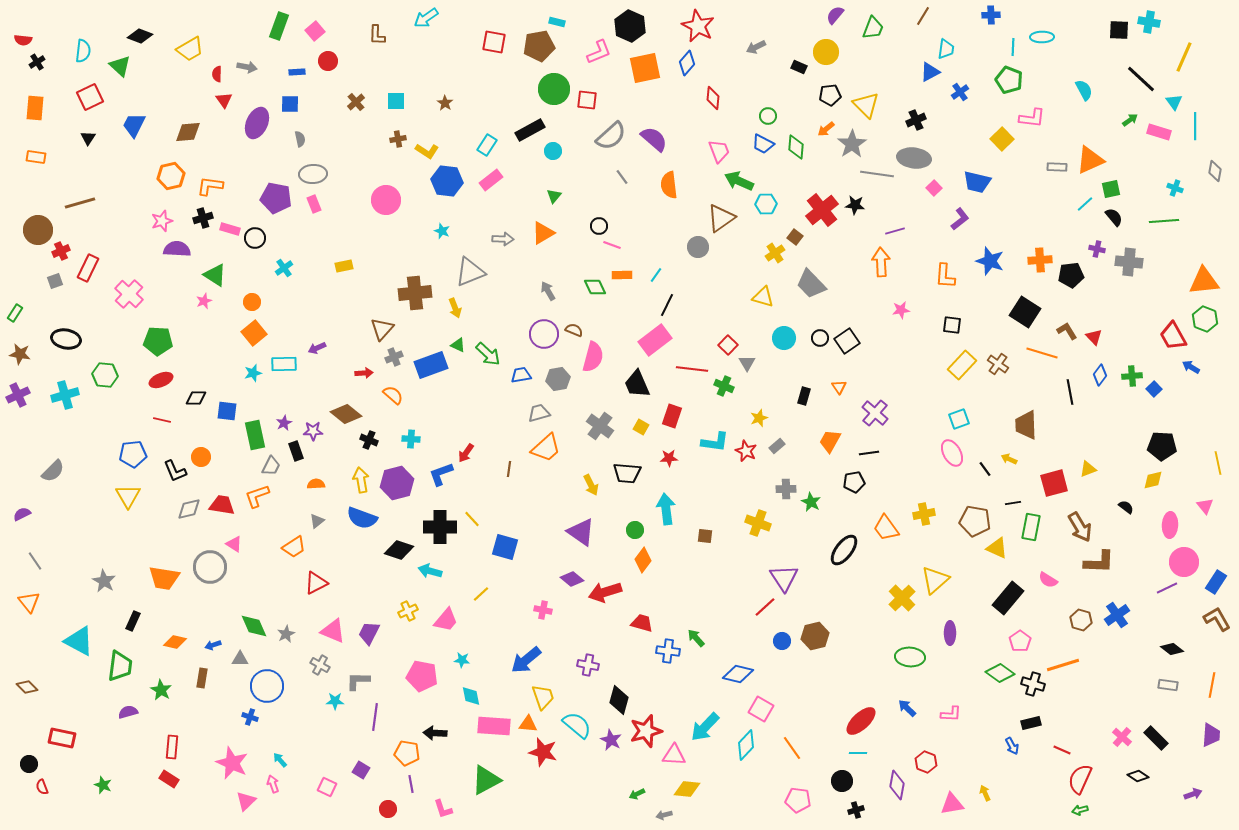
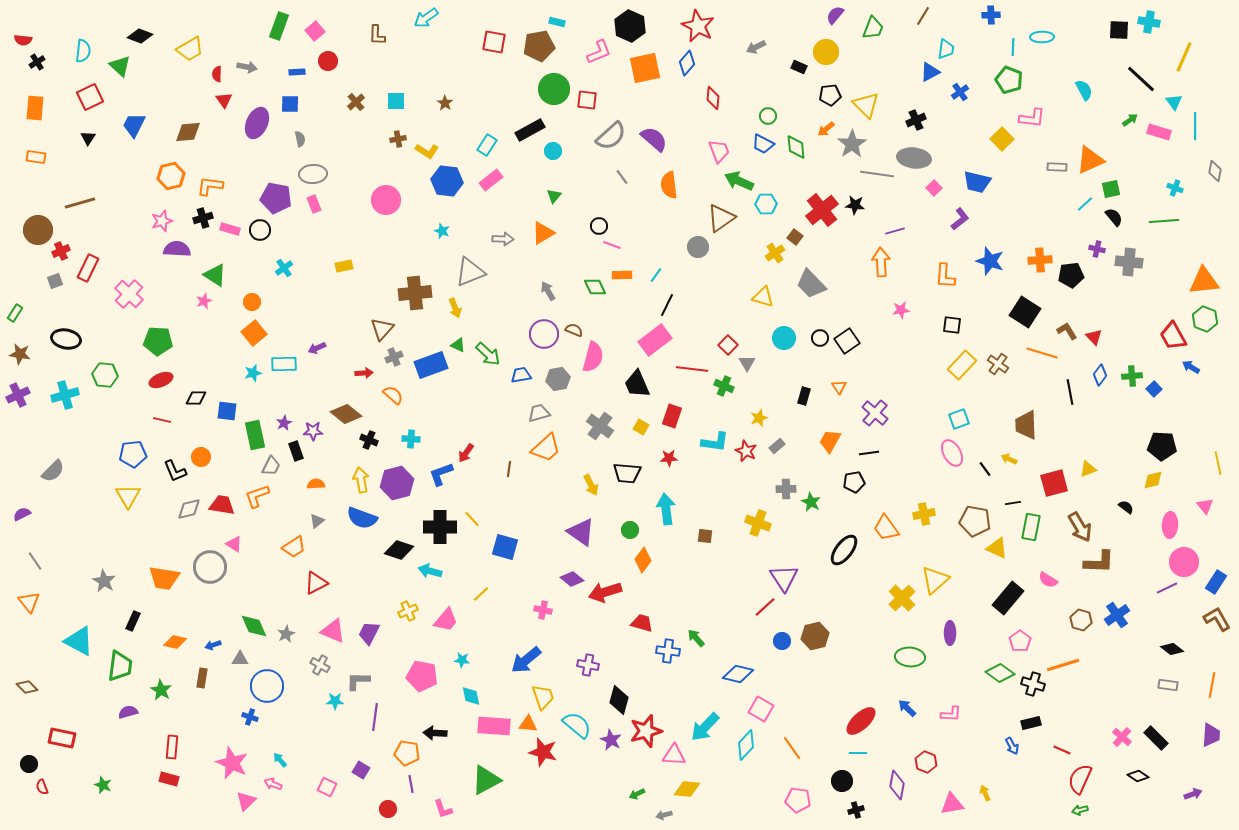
green diamond at (796, 147): rotated 10 degrees counterclockwise
black circle at (255, 238): moved 5 px right, 8 px up
green circle at (635, 530): moved 5 px left
red rectangle at (169, 779): rotated 18 degrees counterclockwise
pink arrow at (273, 784): rotated 48 degrees counterclockwise
